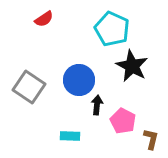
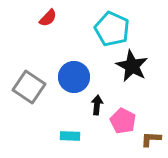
red semicircle: moved 4 px right, 1 px up; rotated 12 degrees counterclockwise
blue circle: moved 5 px left, 3 px up
brown L-shape: rotated 100 degrees counterclockwise
